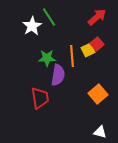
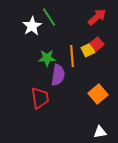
white triangle: rotated 24 degrees counterclockwise
